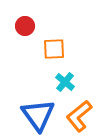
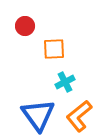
cyan cross: rotated 24 degrees clockwise
